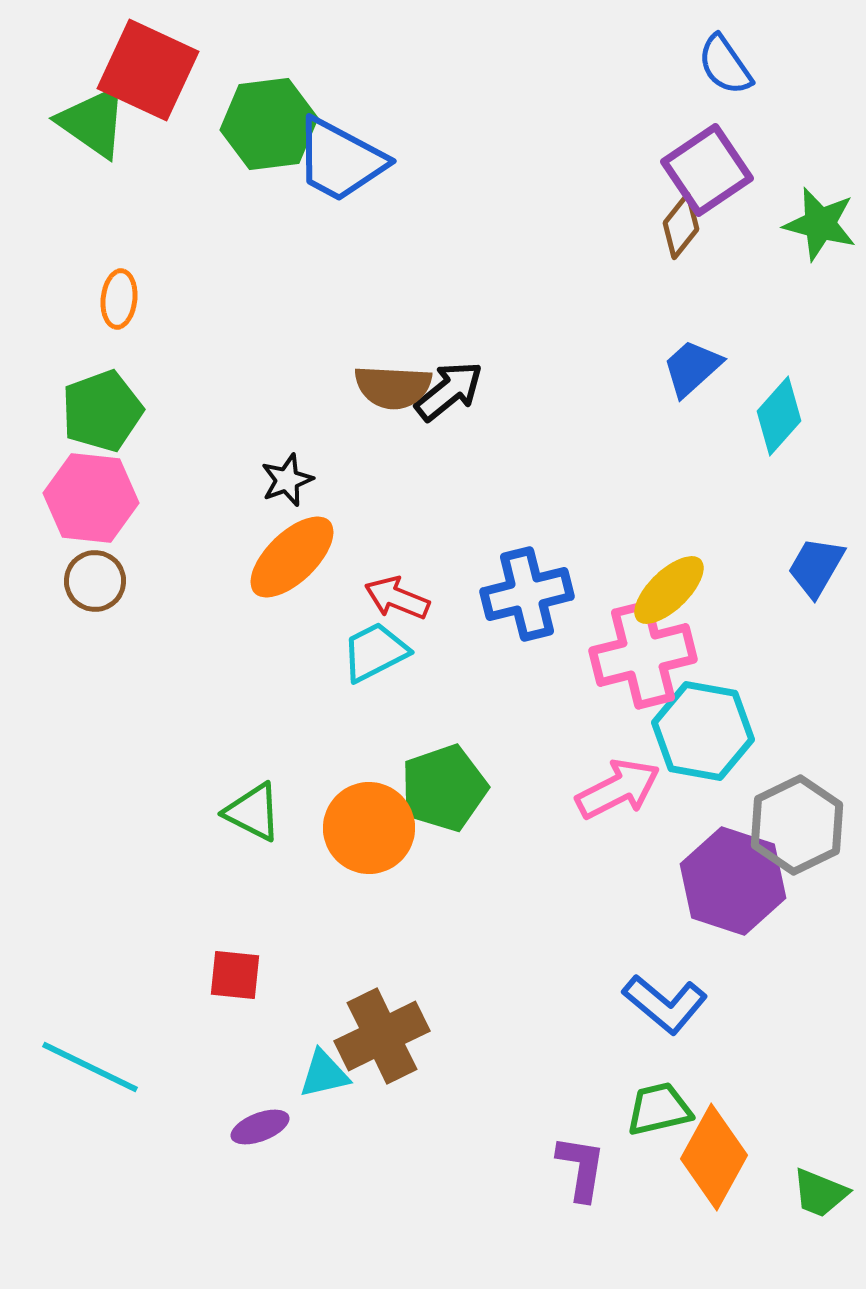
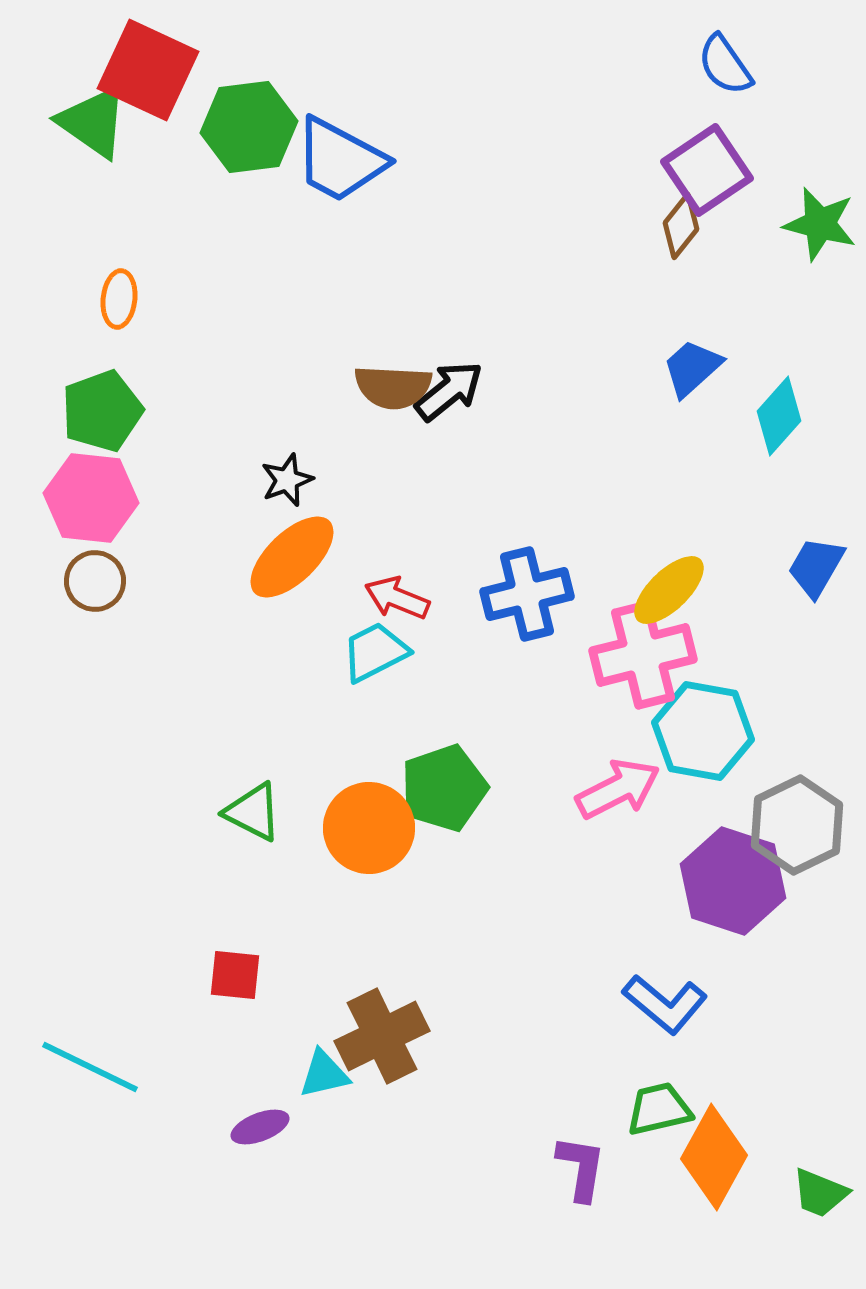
green hexagon at (269, 124): moved 20 px left, 3 px down
